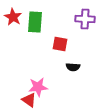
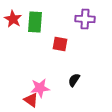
red star: moved 2 px down
black semicircle: moved 1 px right, 13 px down; rotated 120 degrees clockwise
pink star: moved 2 px right, 1 px down
red triangle: moved 2 px right
